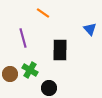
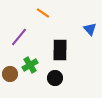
purple line: moved 4 px left, 1 px up; rotated 54 degrees clockwise
green cross: moved 5 px up; rotated 28 degrees clockwise
black circle: moved 6 px right, 10 px up
